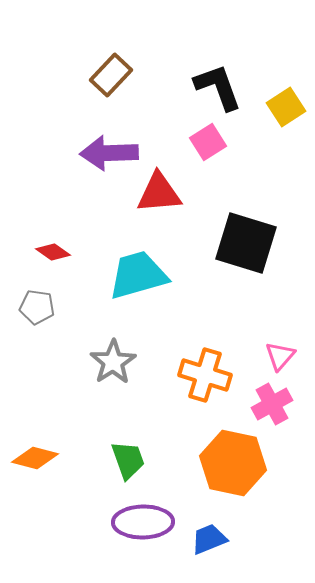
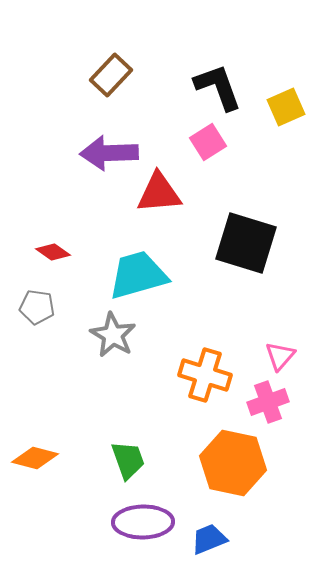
yellow square: rotated 9 degrees clockwise
gray star: moved 27 px up; rotated 9 degrees counterclockwise
pink cross: moved 4 px left, 2 px up; rotated 9 degrees clockwise
